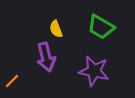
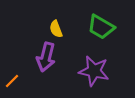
purple arrow: rotated 28 degrees clockwise
